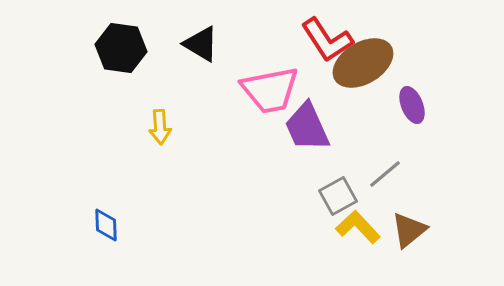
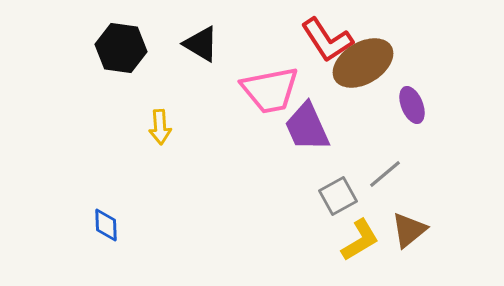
yellow L-shape: moved 2 px right, 13 px down; rotated 102 degrees clockwise
